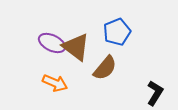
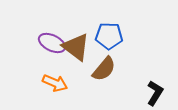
blue pentagon: moved 8 px left, 4 px down; rotated 24 degrees clockwise
brown semicircle: moved 1 px left, 1 px down
